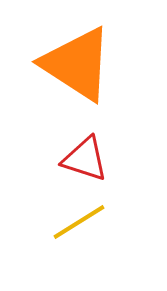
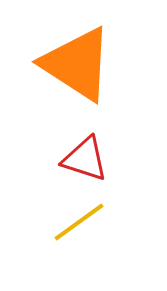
yellow line: rotated 4 degrees counterclockwise
